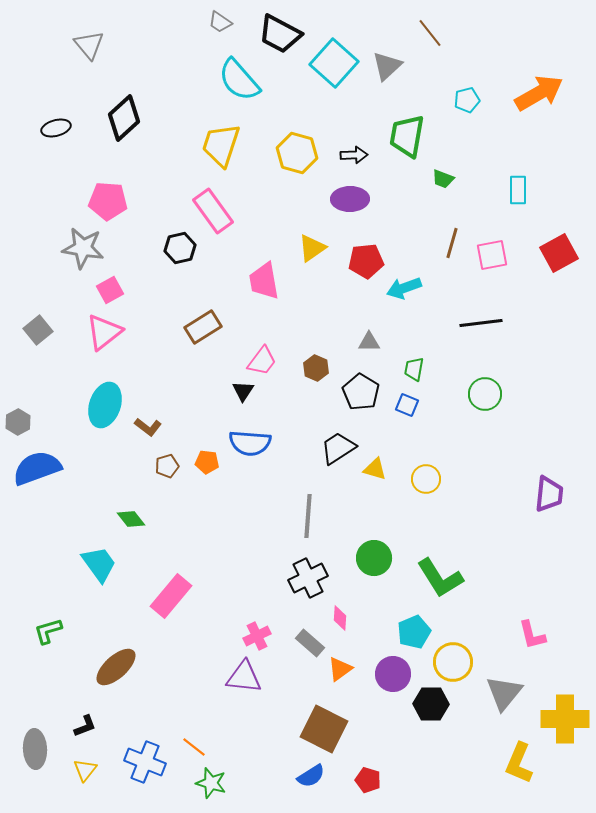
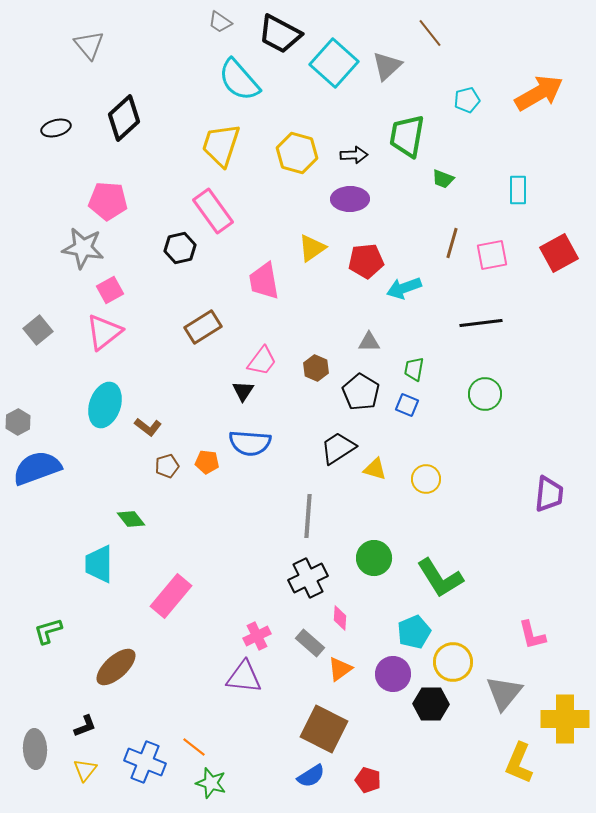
cyan trapezoid at (99, 564): rotated 144 degrees counterclockwise
